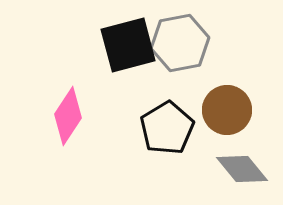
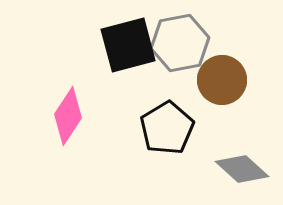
brown circle: moved 5 px left, 30 px up
gray diamond: rotated 8 degrees counterclockwise
